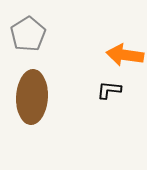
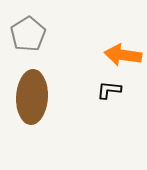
orange arrow: moved 2 px left
